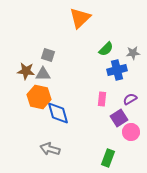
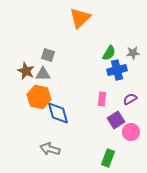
green semicircle: moved 3 px right, 4 px down; rotated 14 degrees counterclockwise
brown star: rotated 18 degrees clockwise
purple square: moved 3 px left, 2 px down
